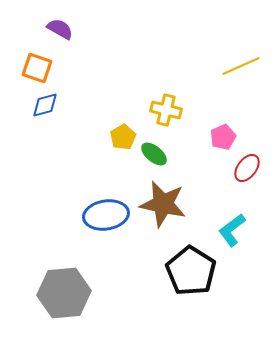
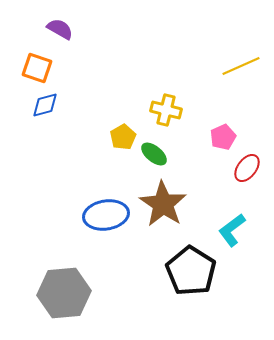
brown star: rotated 21 degrees clockwise
